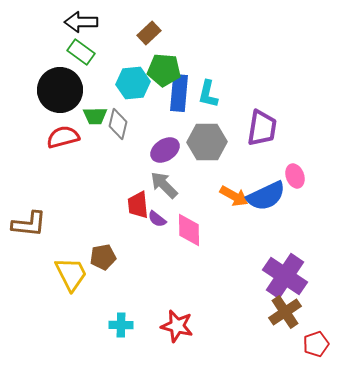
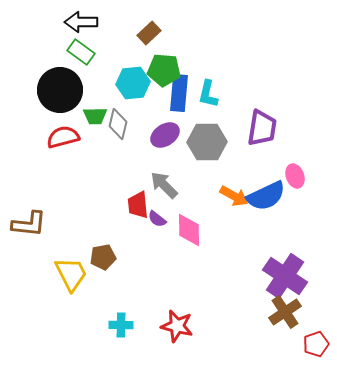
purple ellipse: moved 15 px up
